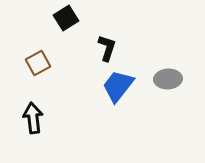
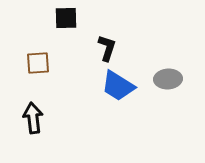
black square: rotated 30 degrees clockwise
brown square: rotated 25 degrees clockwise
blue trapezoid: rotated 96 degrees counterclockwise
